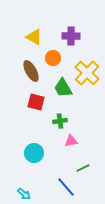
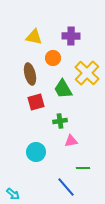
yellow triangle: rotated 18 degrees counterclockwise
brown ellipse: moved 1 px left, 3 px down; rotated 15 degrees clockwise
green trapezoid: moved 1 px down
red square: rotated 30 degrees counterclockwise
cyan circle: moved 2 px right, 1 px up
green line: rotated 24 degrees clockwise
cyan arrow: moved 11 px left
